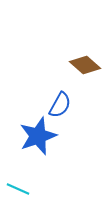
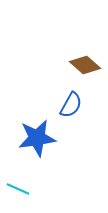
blue semicircle: moved 11 px right
blue star: moved 1 px left, 2 px down; rotated 12 degrees clockwise
